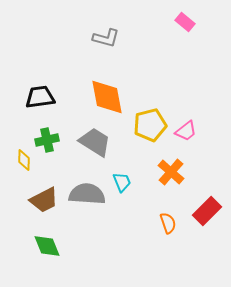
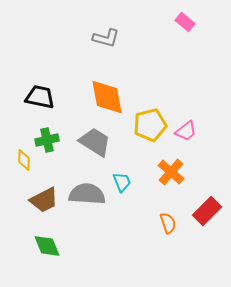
black trapezoid: rotated 20 degrees clockwise
